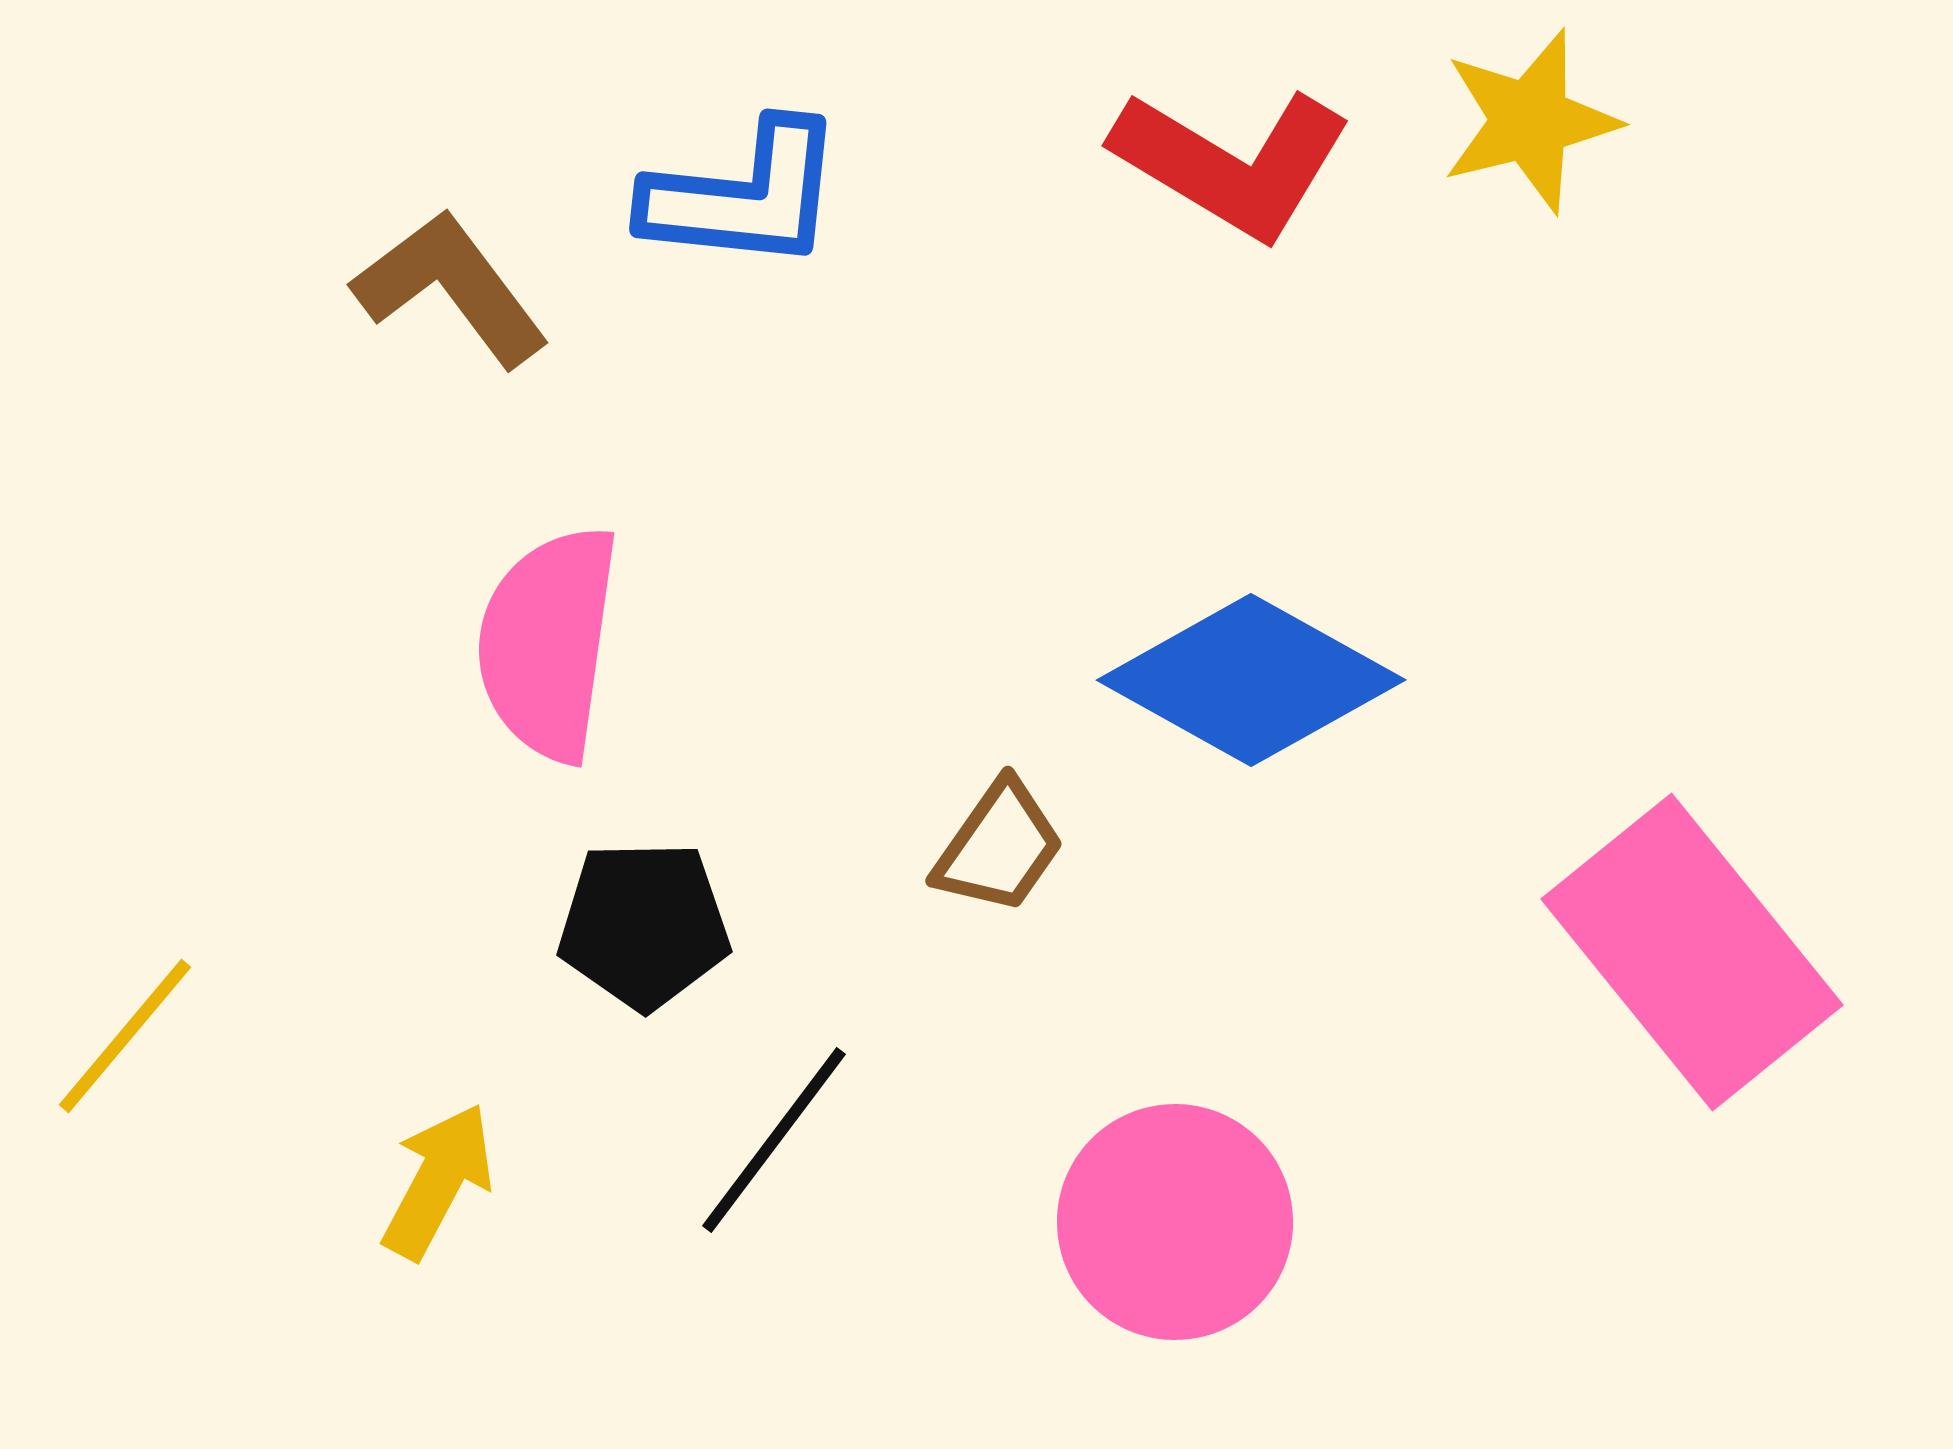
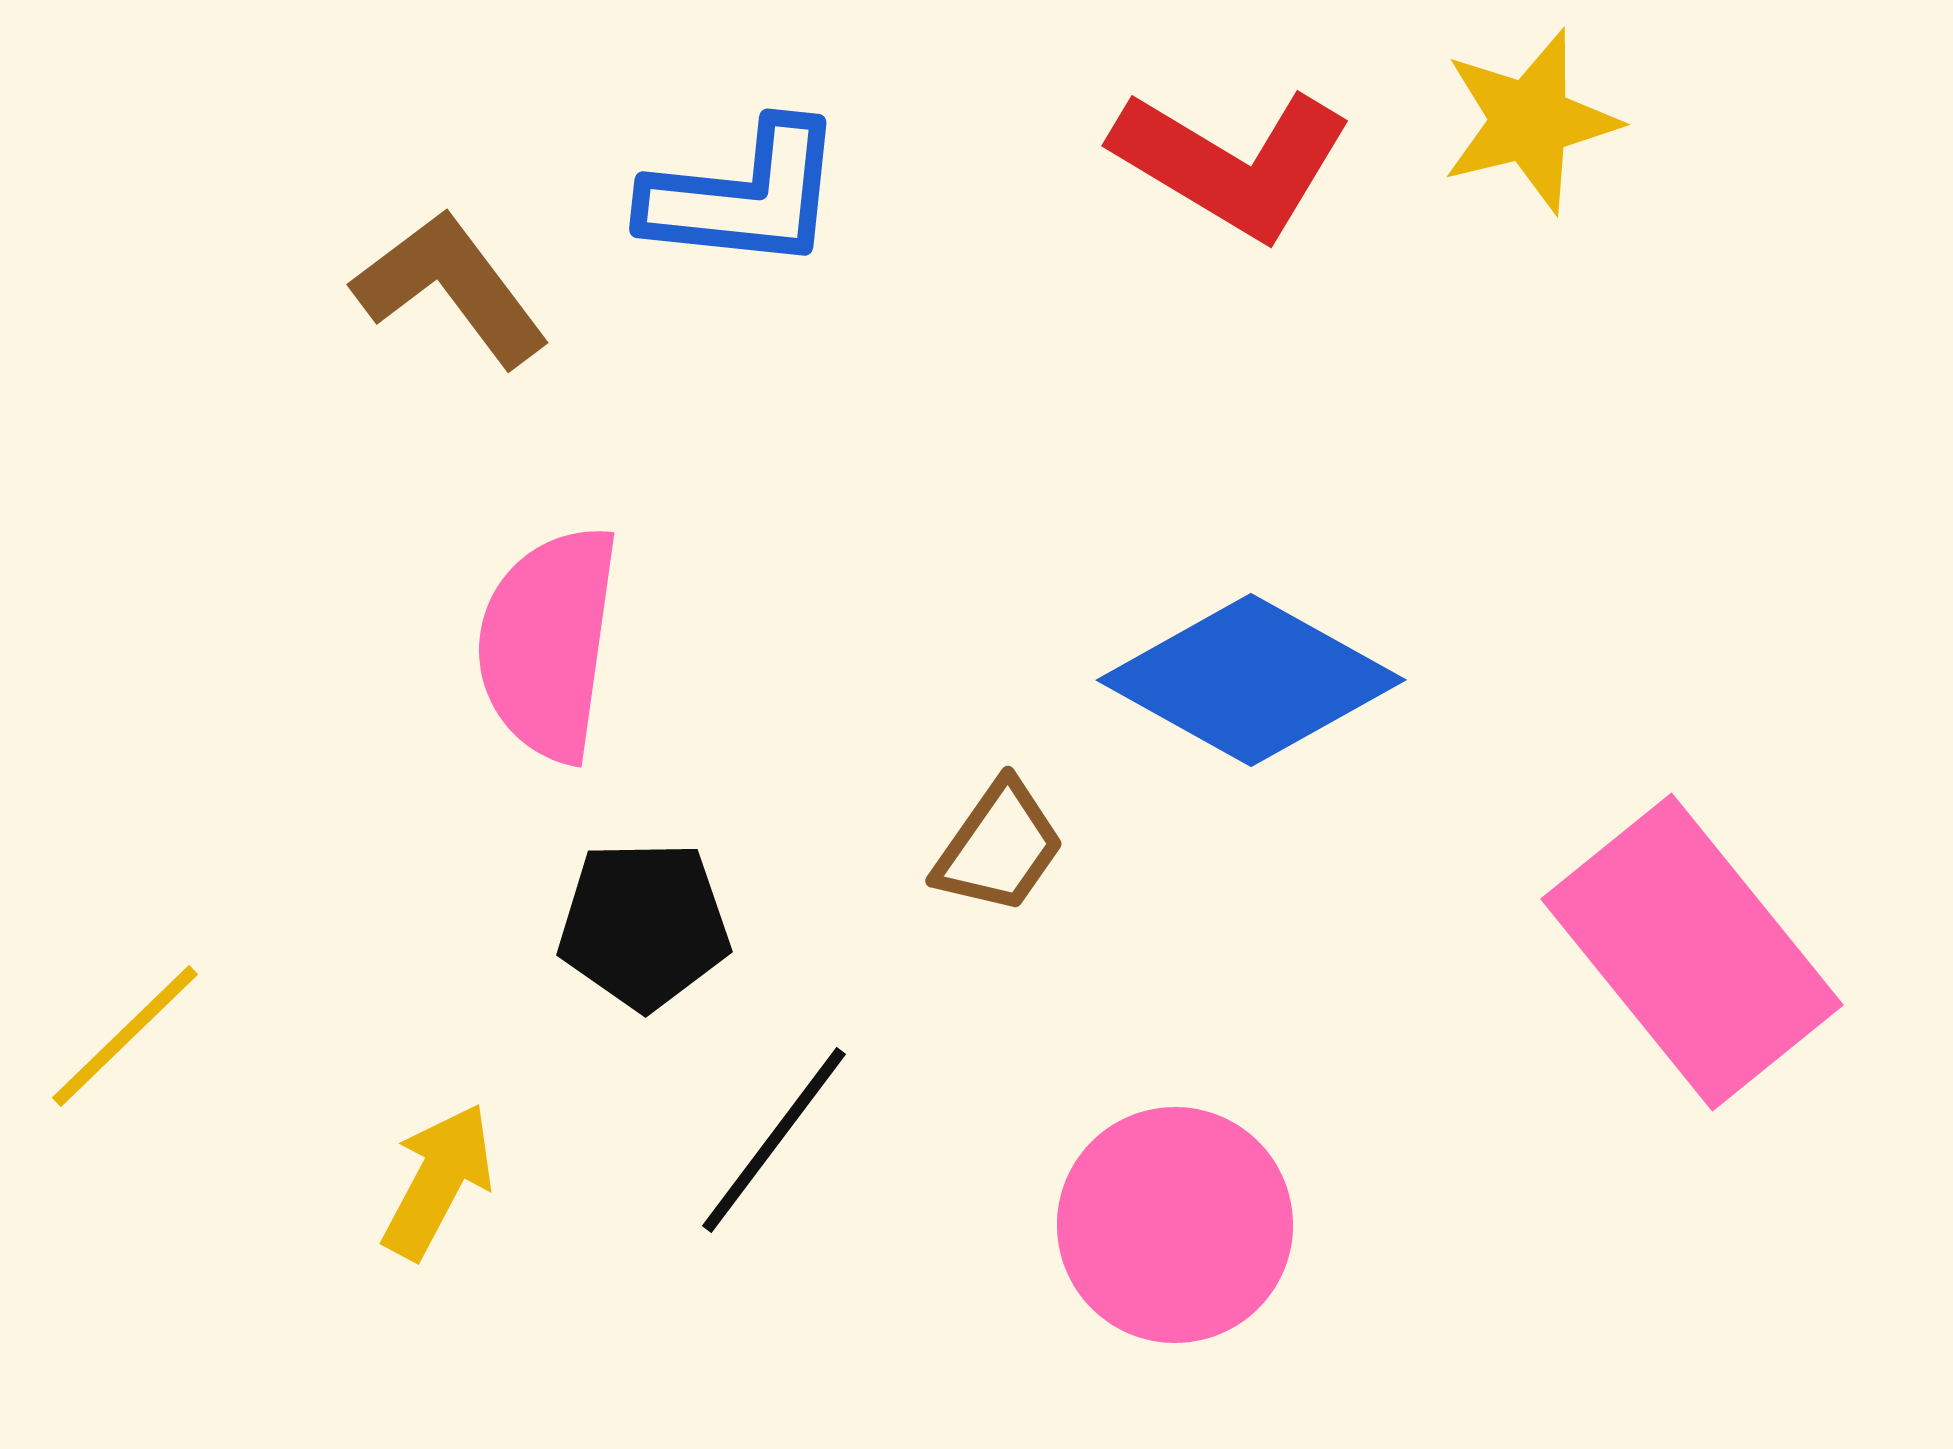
yellow line: rotated 6 degrees clockwise
pink circle: moved 3 px down
